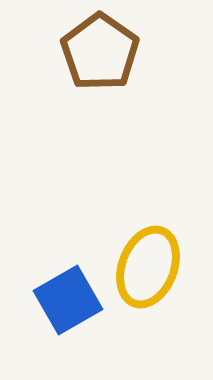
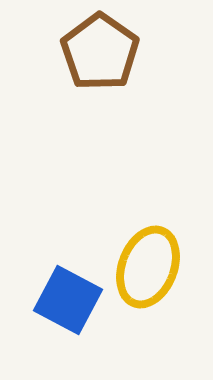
blue square: rotated 32 degrees counterclockwise
